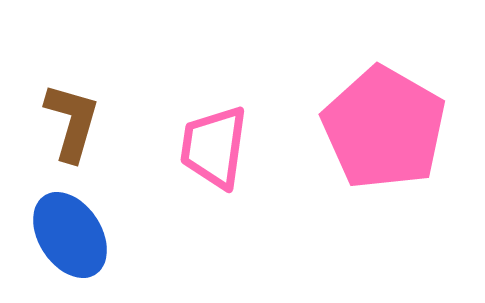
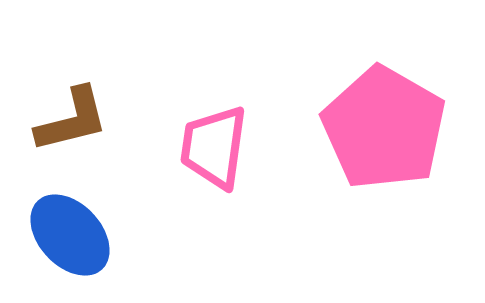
brown L-shape: moved 2 px up; rotated 60 degrees clockwise
blue ellipse: rotated 10 degrees counterclockwise
